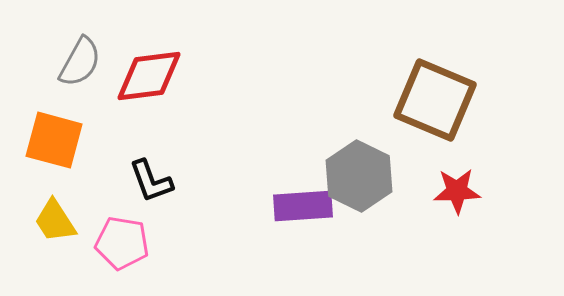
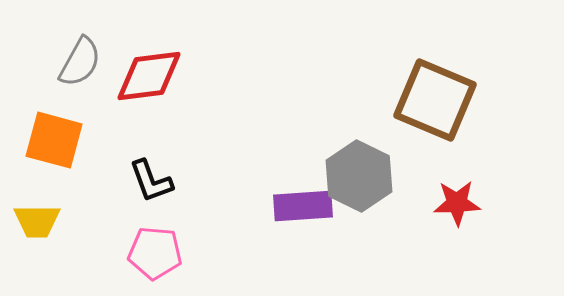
red star: moved 12 px down
yellow trapezoid: moved 18 px left; rotated 57 degrees counterclockwise
pink pentagon: moved 33 px right, 10 px down; rotated 4 degrees counterclockwise
